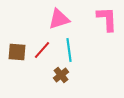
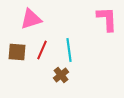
pink triangle: moved 28 px left
red line: rotated 18 degrees counterclockwise
